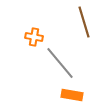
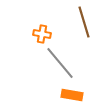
orange cross: moved 8 px right, 3 px up
